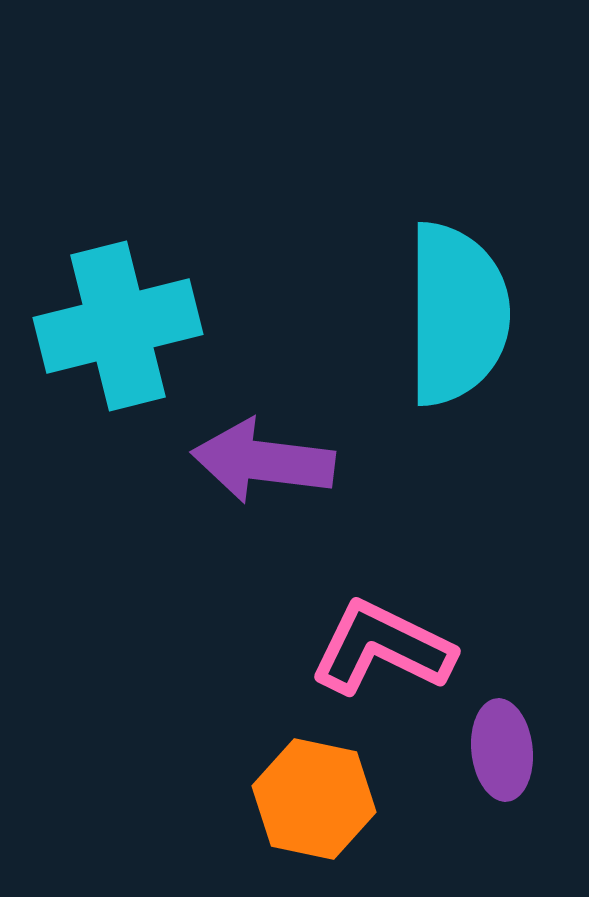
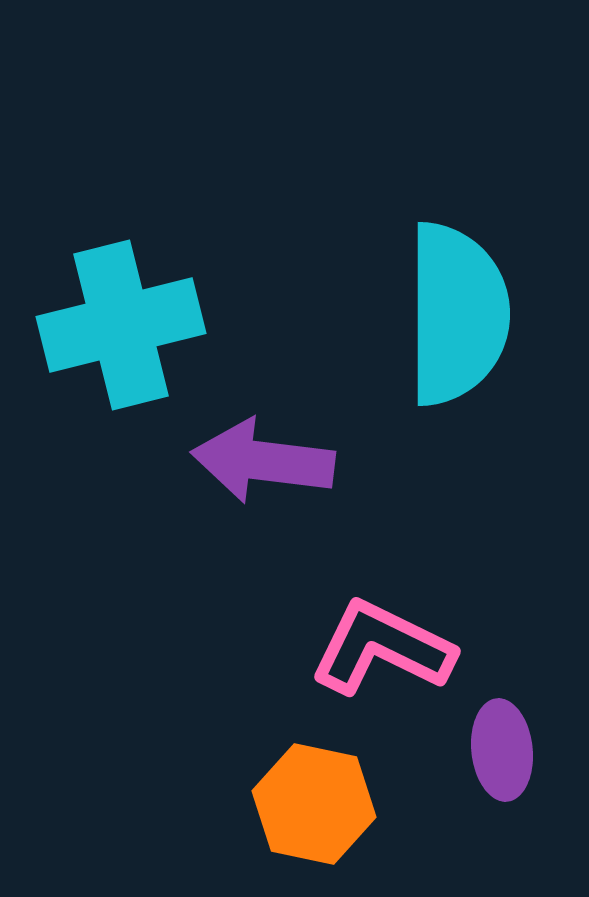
cyan cross: moved 3 px right, 1 px up
orange hexagon: moved 5 px down
